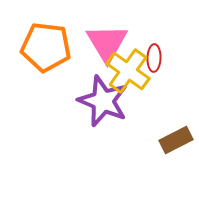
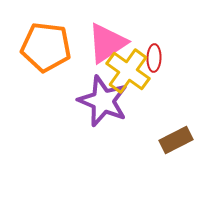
pink triangle: rotated 27 degrees clockwise
